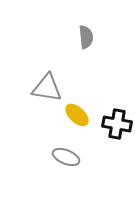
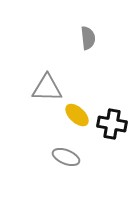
gray semicircle: moved 2 px right, 1 px down
gray triangle: rotated 8 degrees counterclockwise
black cross: moved 5 px left
